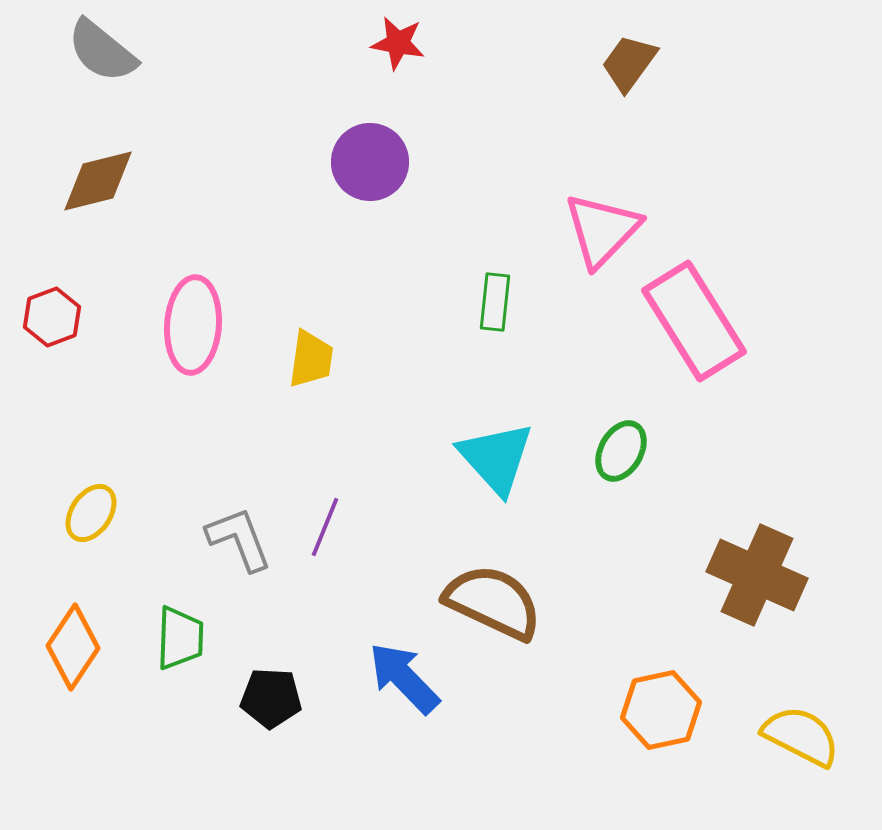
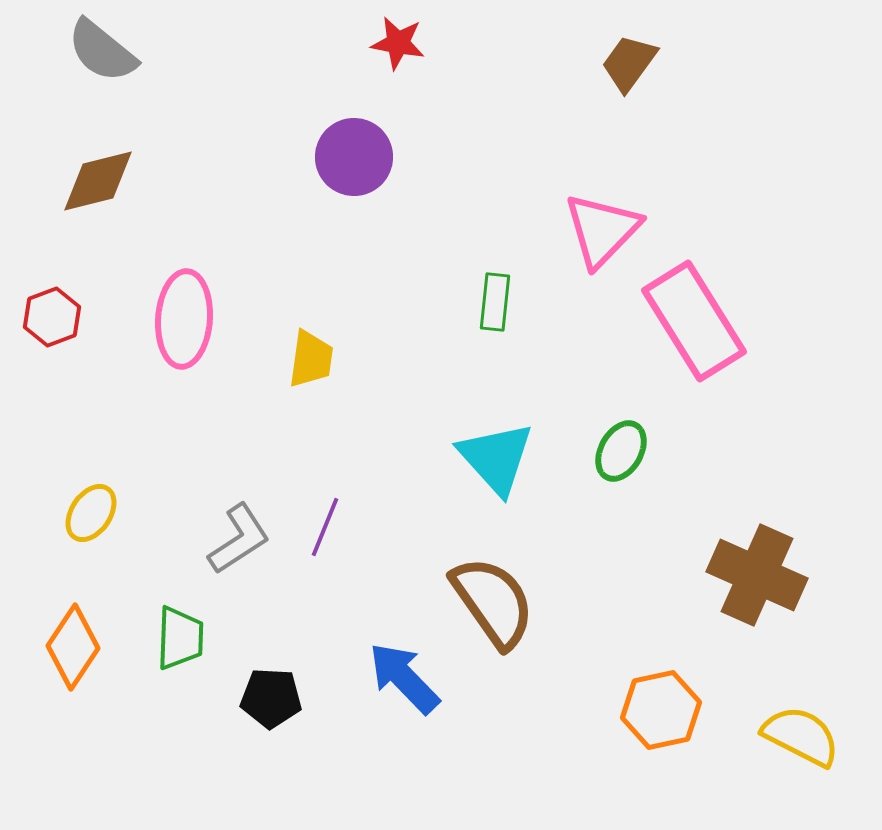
purple circle: moved 16 px left, 5 px up
pink ellipse: moved 9 px left, 6 px up
gray L-shape: rotated 78 degrees clockwise
brown semicircle: rotated 30 degrees clockwise
